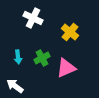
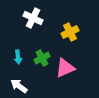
yellow cross: rotated 24 degrees clockwise
pink triangle: moved 1 px left
white arrow: moved 4 px right
